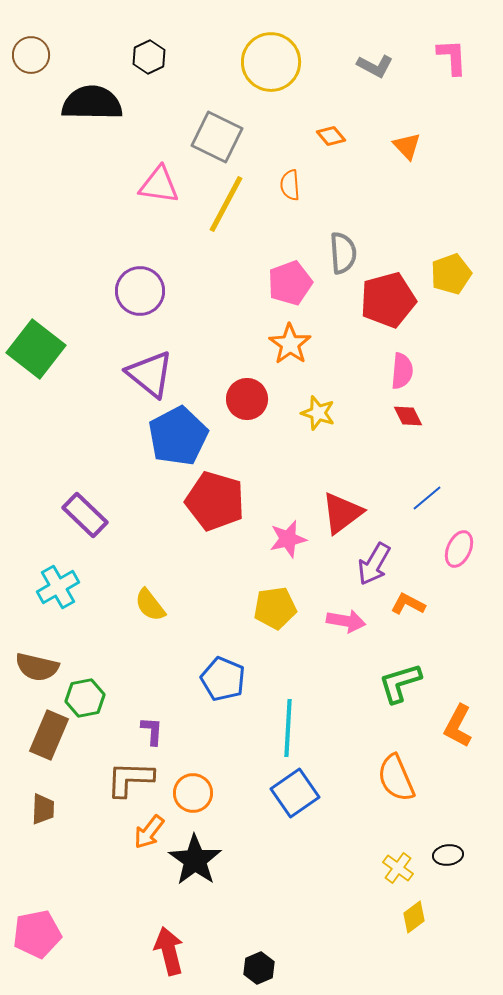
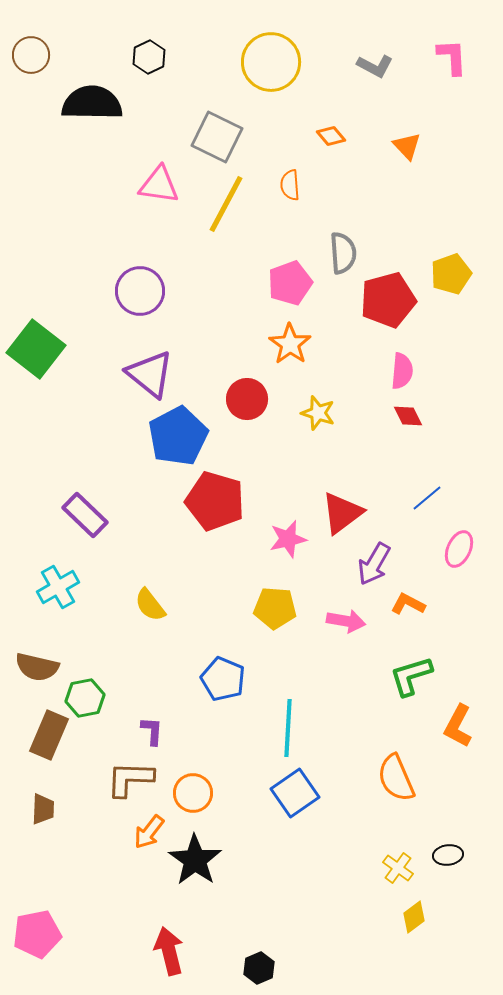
yellow pentagon at (275, 608): rotated 12 degrees clockwise
green L-shape at (400, 683): moved 11 px right, 7 px up
